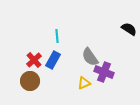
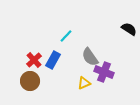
cyan line: moved 9 px right; rotated 48 degrees clockwise
